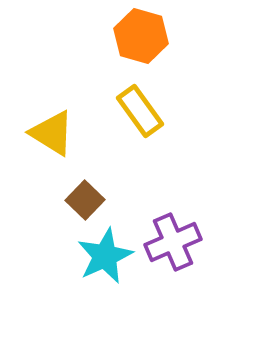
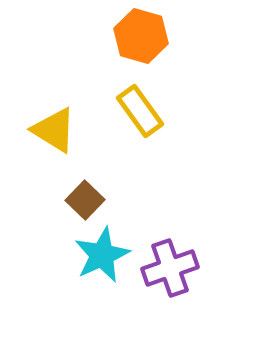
yellow triangle: moved 2 px right, 3 px up
purple cross: moved 3 px left, 26 px down; rotated 4 degrees clockwise
cyan star: moved 3 px left, 1 px up
